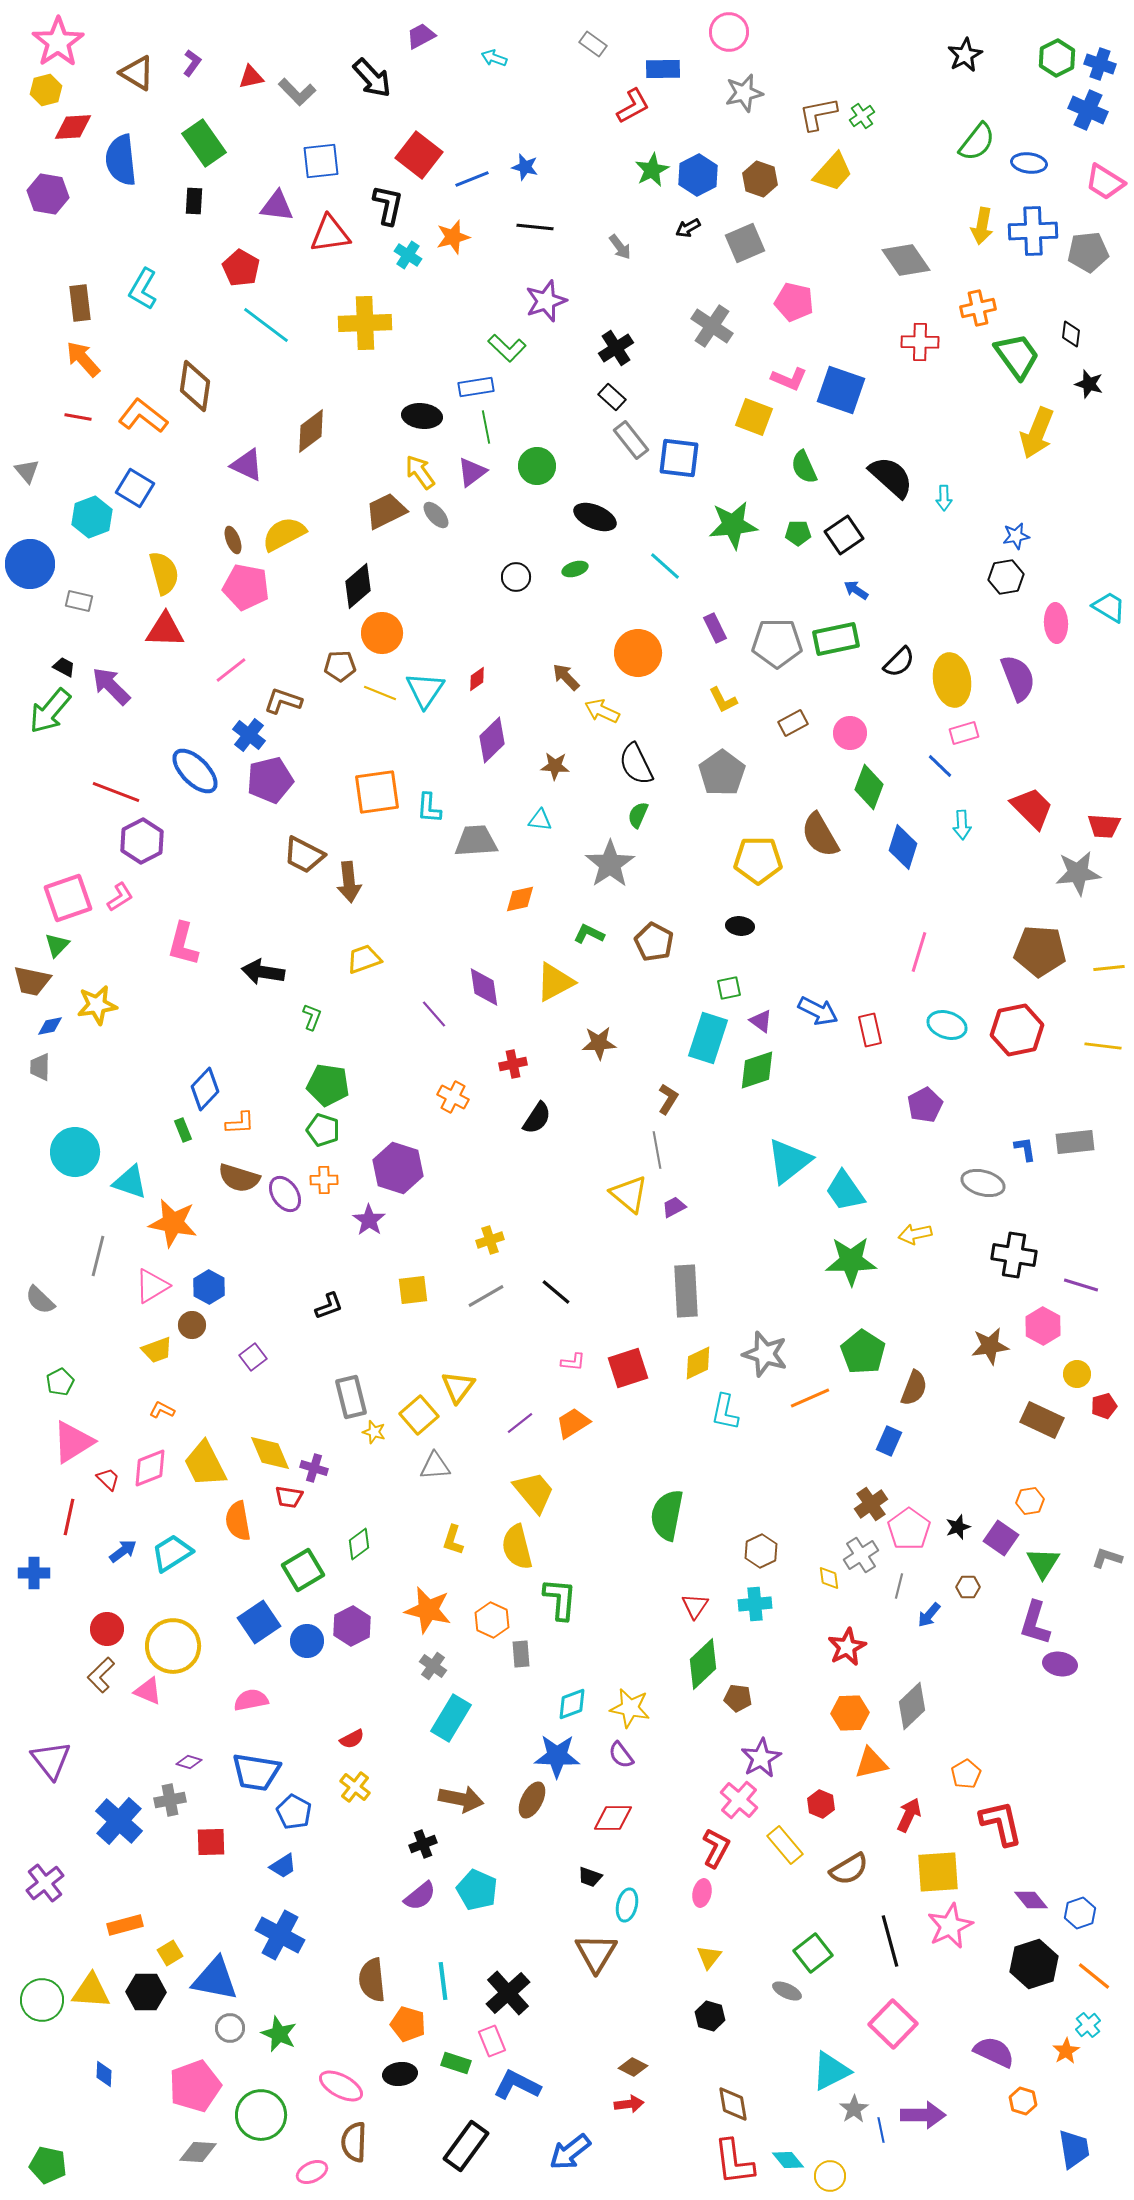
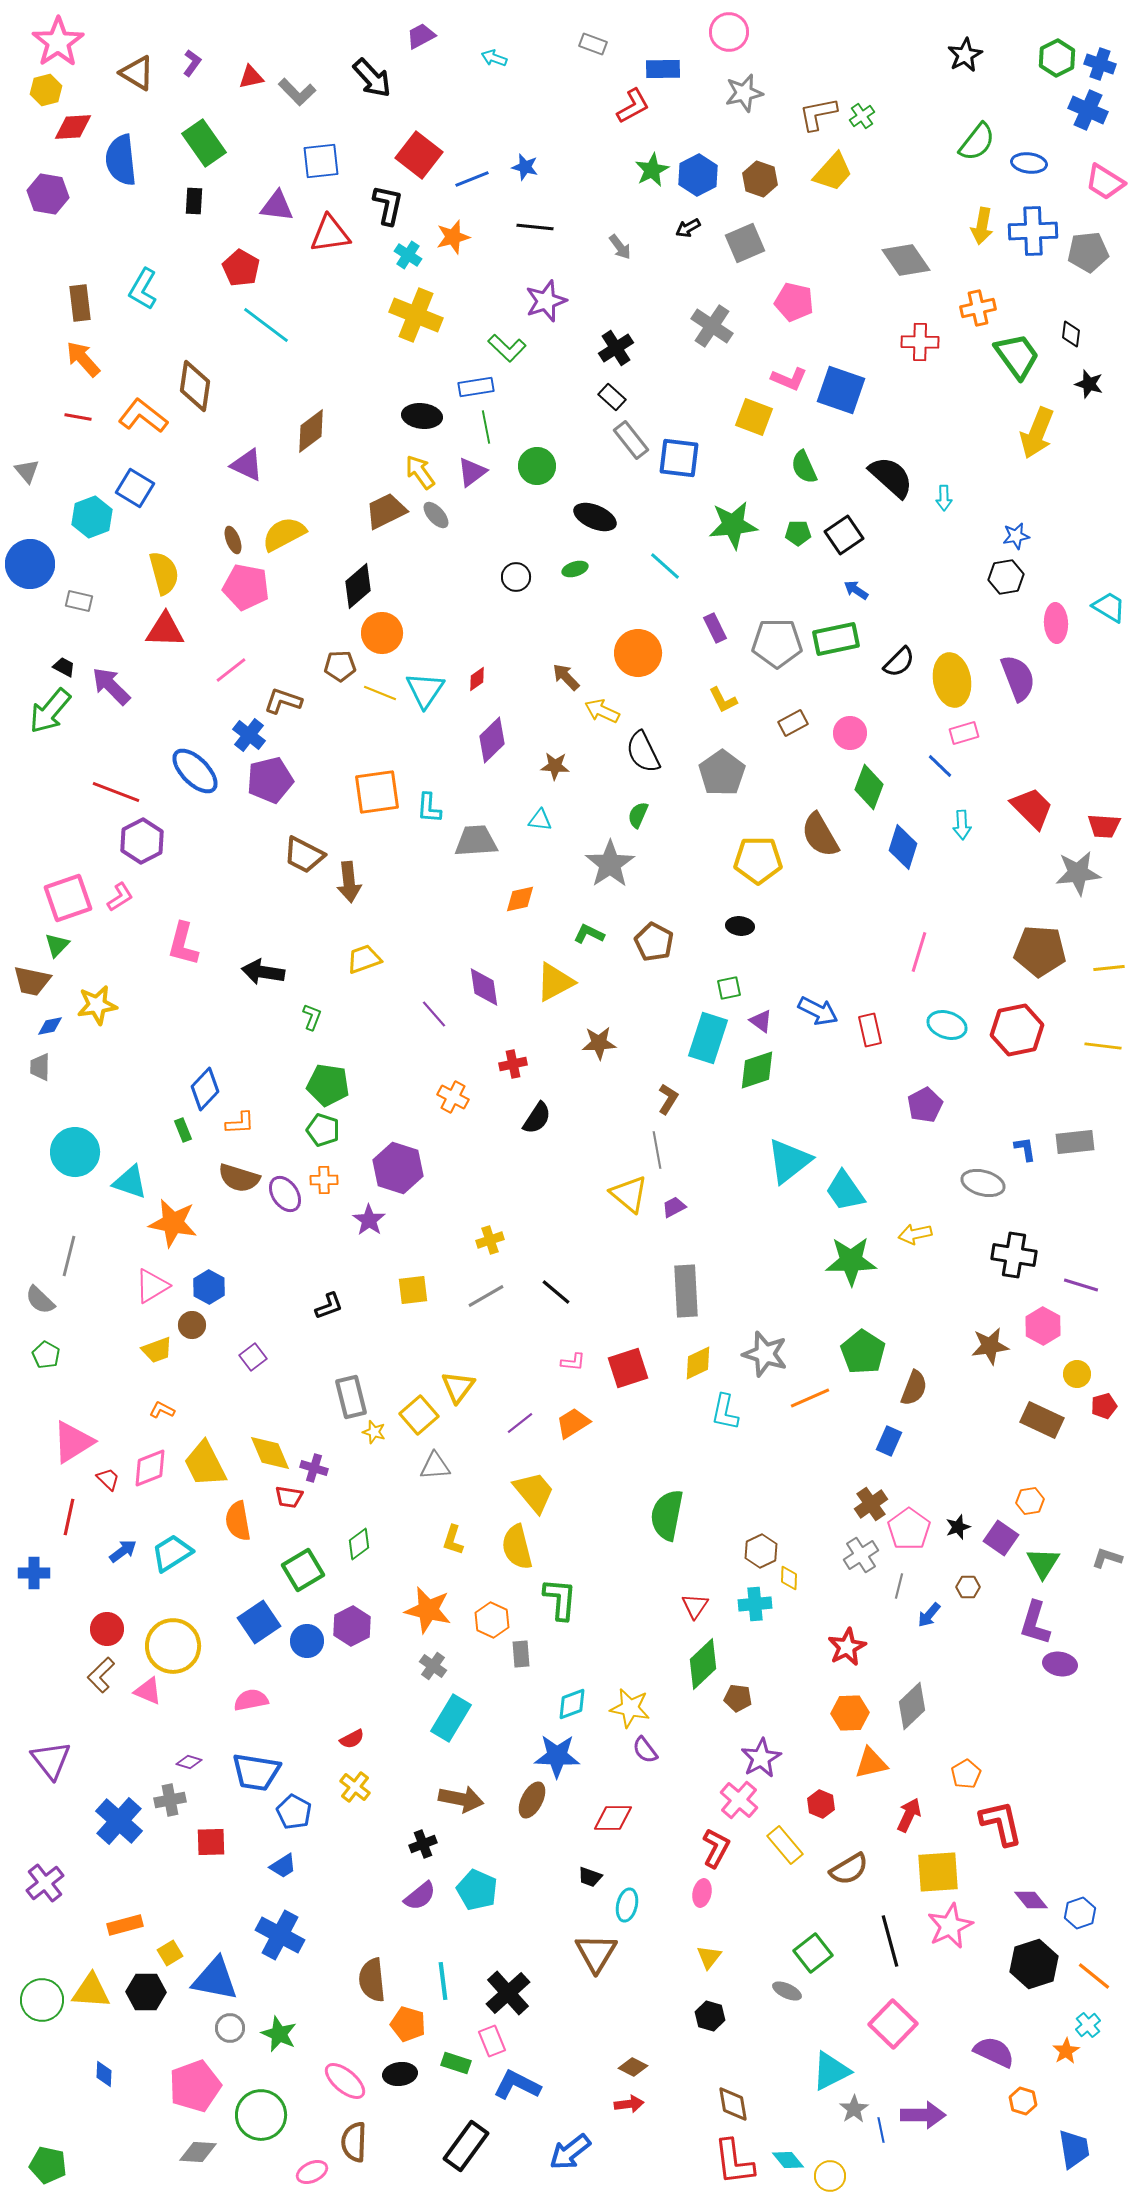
gray rectangle at (593, 44): rotated 16 degrees counterclockwise
yellow cross at (365, 323): moved 51 px right, 8 px up; rotated 24 degrees clockwise
black semicircle at (636, 764): moved 7 px right, 12 px up
gray line at (98, 1256): moved 29 px left
green pentagon at (60, 1382): moved 14 px left, 27 px up; rotated 16 degrees counterclockwise
yellow diamond at (829, 1578): moved 40 px left; rotated 10 degrees clockwise
purple semicircle at (621, 1755): moved 24 px right, 5 px up
pink ellipse at (341, 2086): moved 4 px right, 5 px up; rotated 12 degrees clockwise
